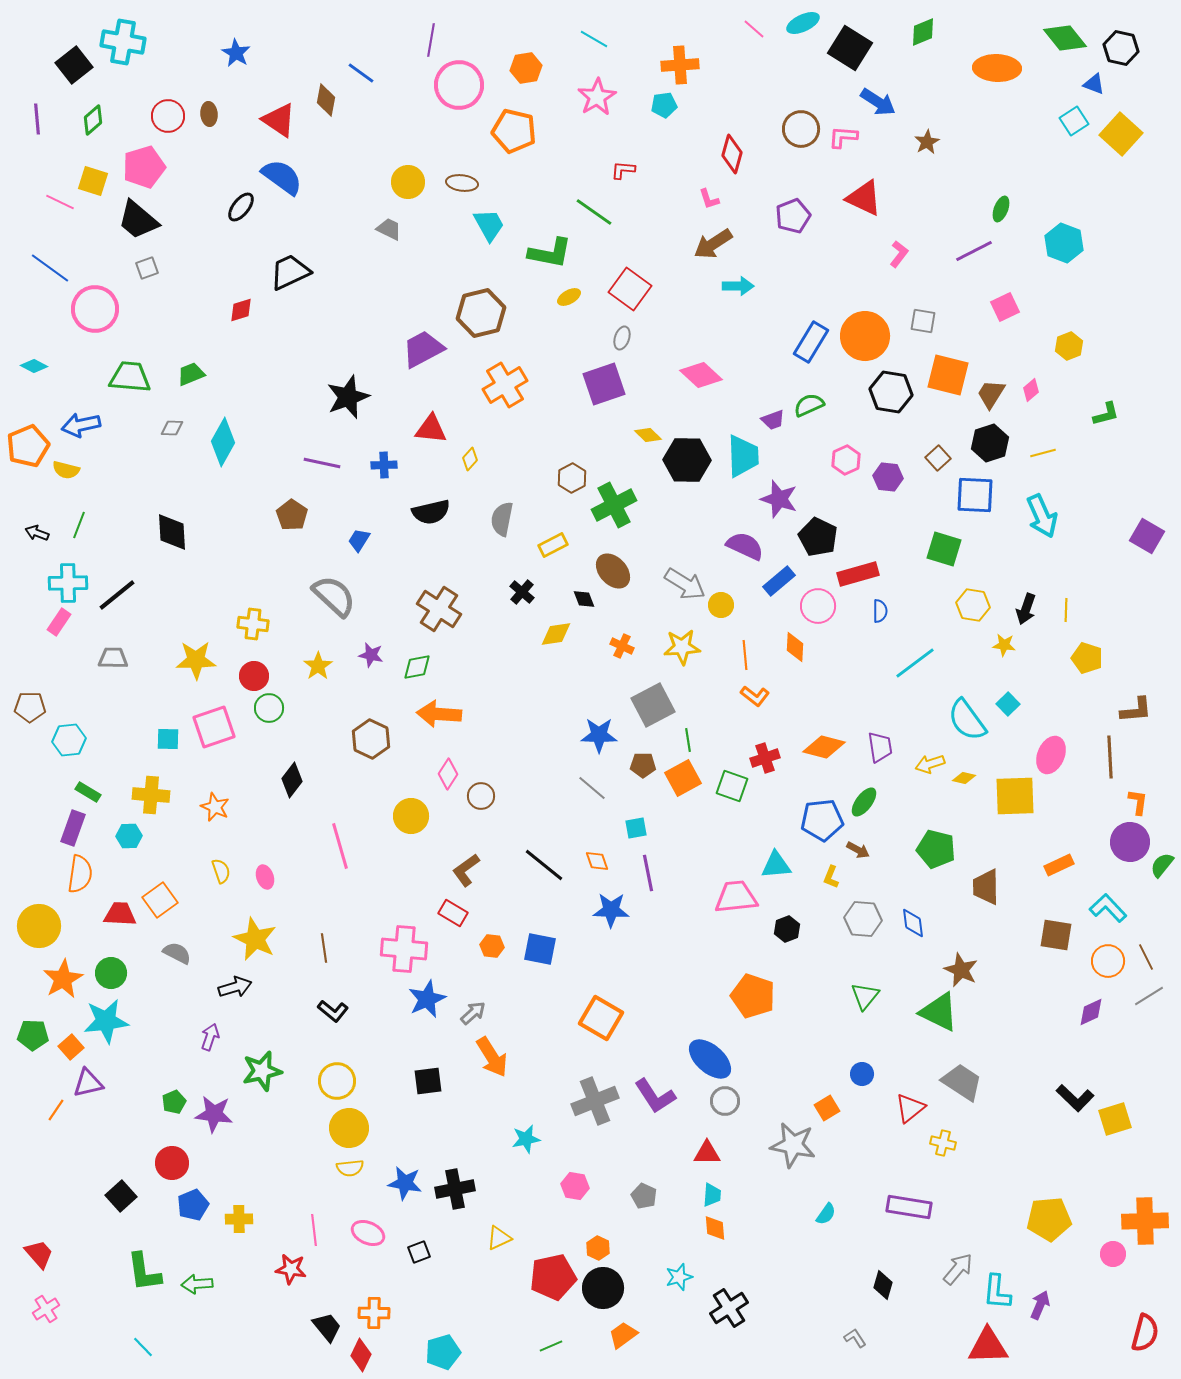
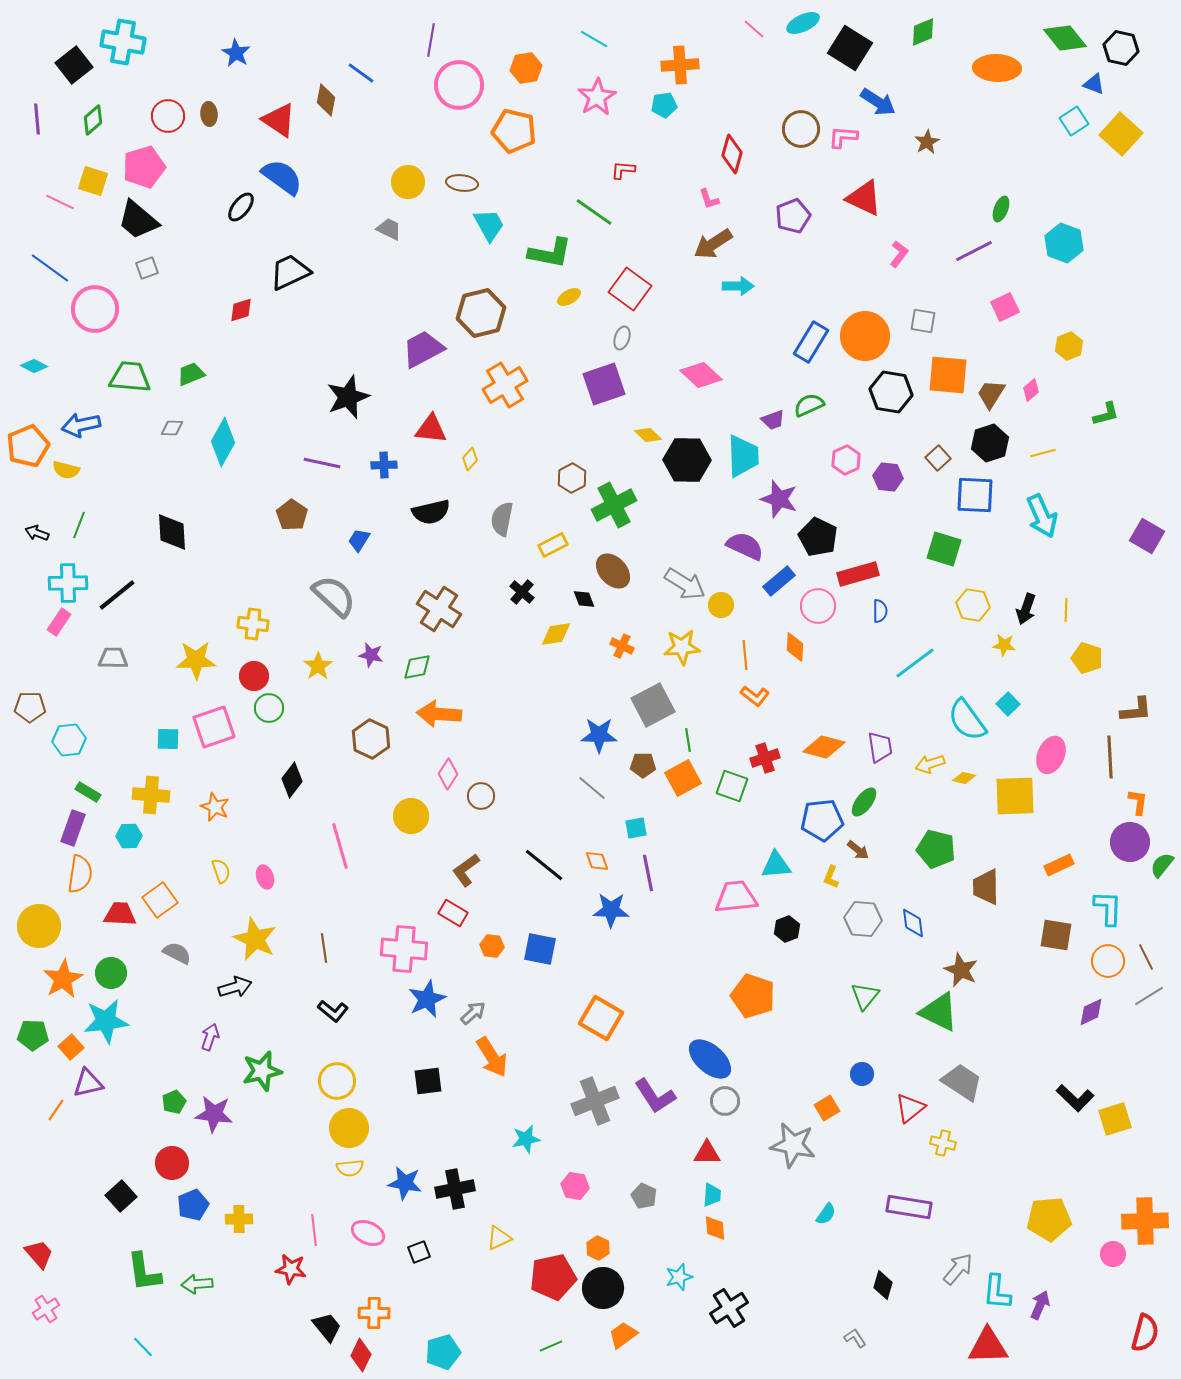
orange square at (948, 375): rotated 9 degrees counterclockwise
brown arrow at (858, 850): rotated 10 degrees clockwise
cyan L-shape at (1108, 908): rotated 45 degrees clockwise
